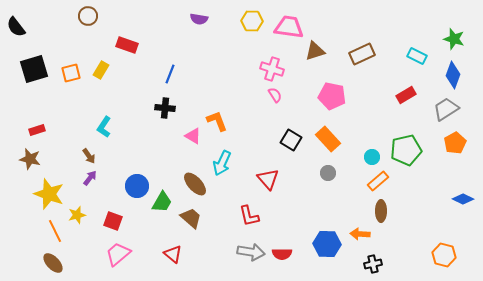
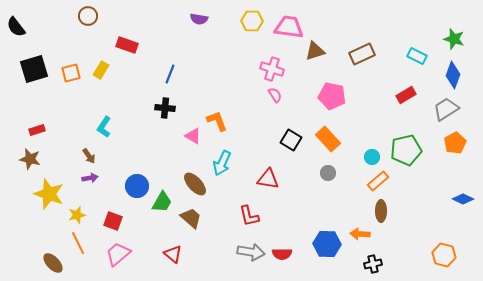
purple arrow at (90, 178): rotated 42 degrees clockwise
red triangle at (268, 179): rotated 40 degrees counterclockwise
orange line at (55, 231): moved 23 px right, 12 px down
